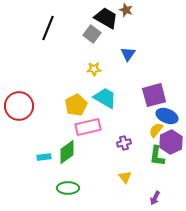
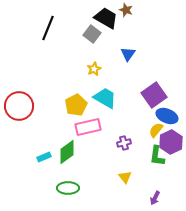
yellow star: rotated 24 degrees counterclockwise
purple square: rotated 20 degrees counterclockwise
cyan rectangle: rotated 16 degrees counterclockwise
